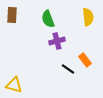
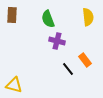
purple cross: rotated 28 degrees clockwise
black line: rotated 16 degrees clockwise
